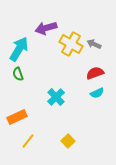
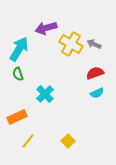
cyan cross: moved 11 px left, 3 px up
